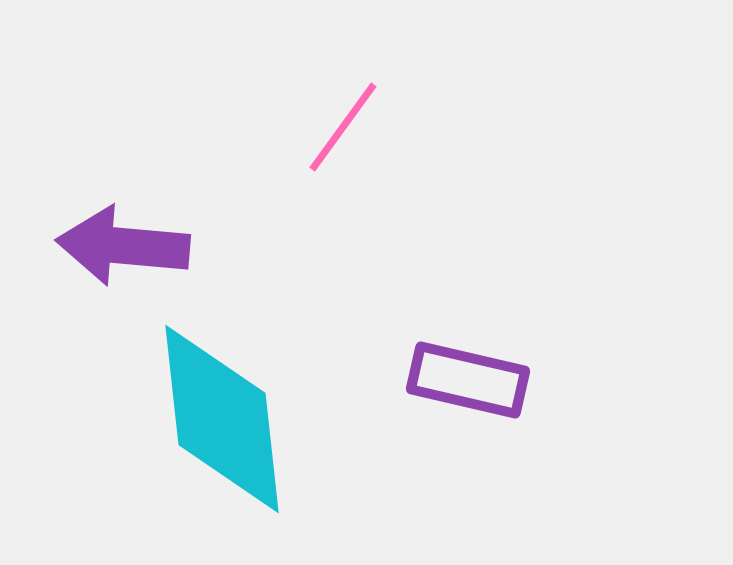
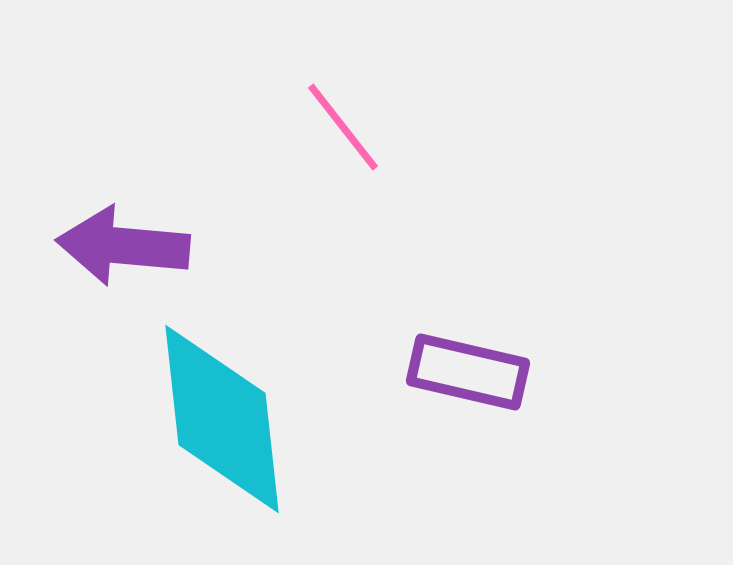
pink line: rotated 74 degrees counterclockwise
purple rectangle: moved 8 px up
